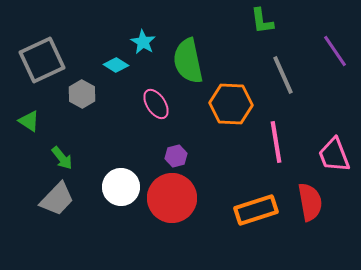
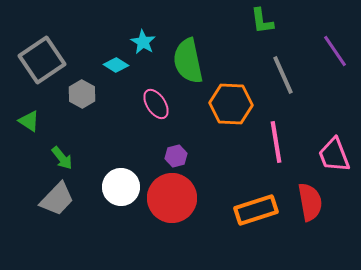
gray square: rotated 9 degrees counterclockwise
